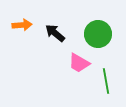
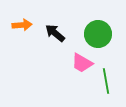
pink trapezoid: moved 3 px right
